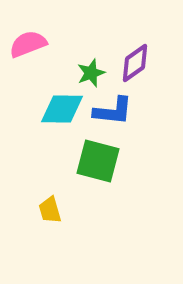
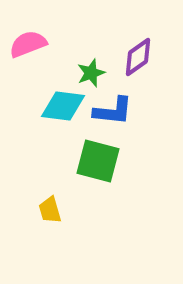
purple diamond: moved 3 px right, 6 px up
cyan diamond: moved 1 px right, 3 px up; rotated 6 degrees clockwise
